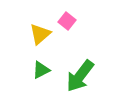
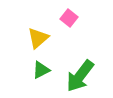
pink square: moved 2 px right, 3 px up
yellow triangle: moved 2 px left, 4 px down
